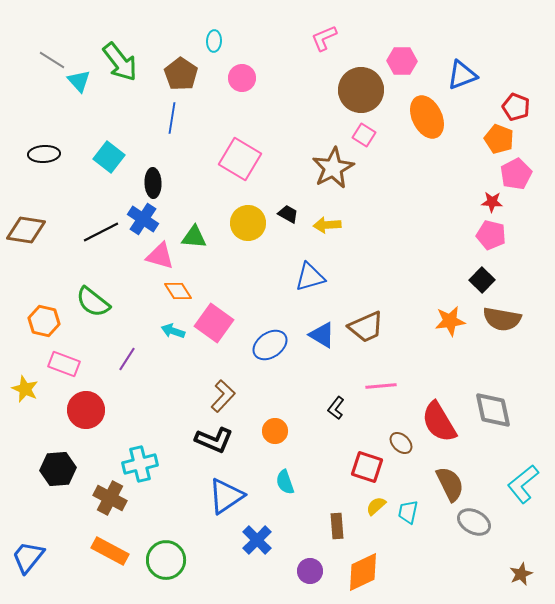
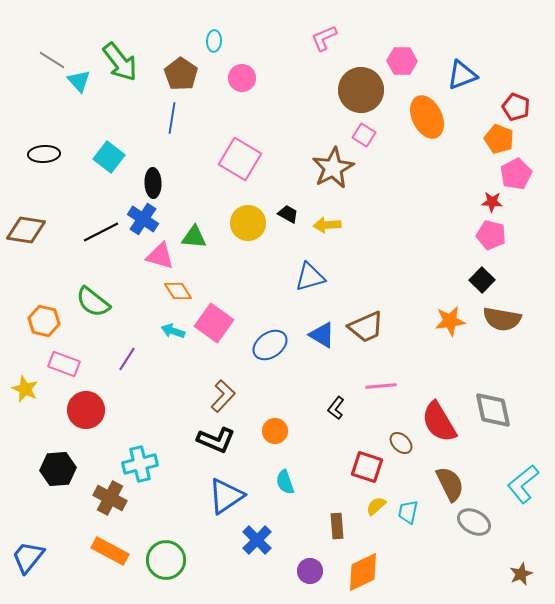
black L-shape at (214, 440): moved 2 px right
